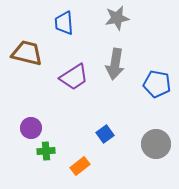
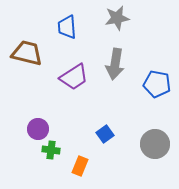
blue trapezoid: moved 3 px right, 4 px down
purple circle: moved 7 px right, 1 px down
gray circle: moved 1 px left
green cross: moved 5 px right, 1 px up; rotated 12 degrees clockwise
orange rectangle: rotated 30 degrees counterclockwise
